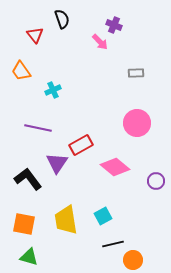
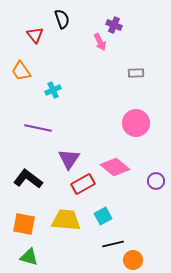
pink arrow: rotated 18 degrees clockwise
pink circle: moved 1 px left
red rectangle: moved 2 px right, 39 px down
purple triangle: moved 12 px right, 4 px up
black L-shape: rotated 16 degrees counterclockwise
yellow trapezoid: rotated 104 degrees clockwise
